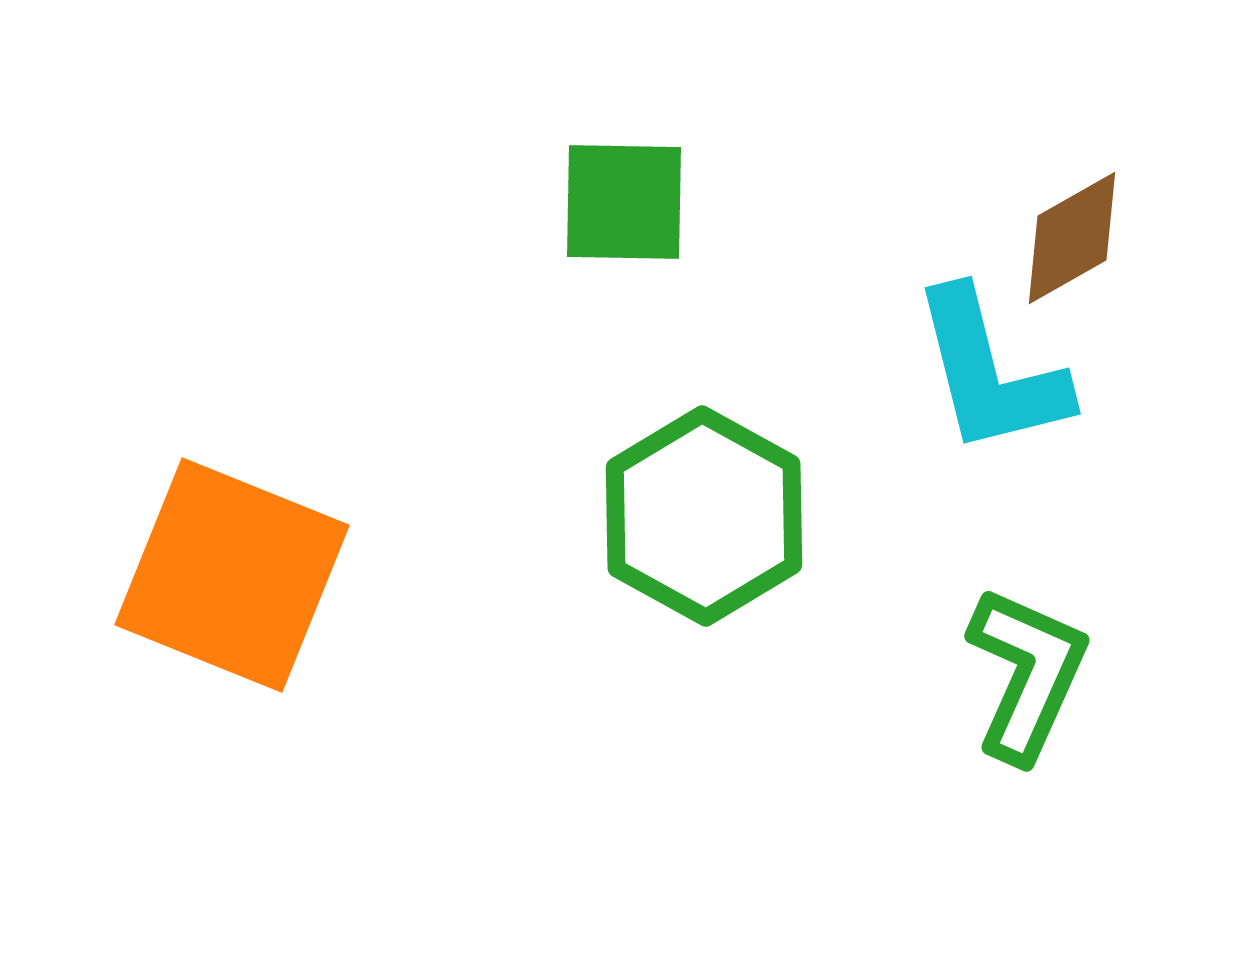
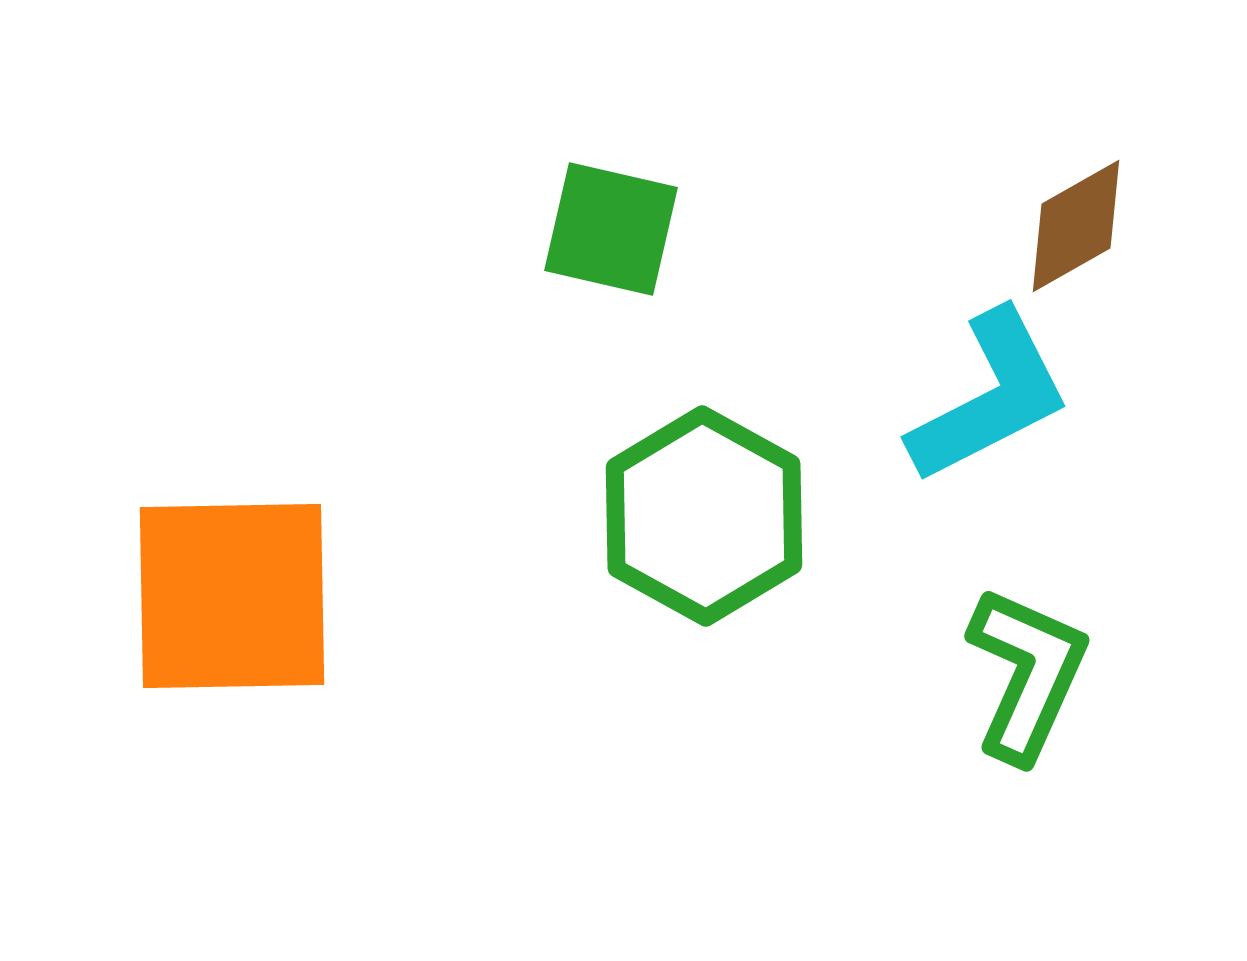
green square: moved 13 px left, 27 px down; rotated 12 degrees clockwise
brown diamond: moved 4 px right, 12 px up
cyan L-shape: moved 25 px down; rotated 103 degrees counterclockwise
orange square: moved 21 px down; rotated 23 degrees counterclockwise
